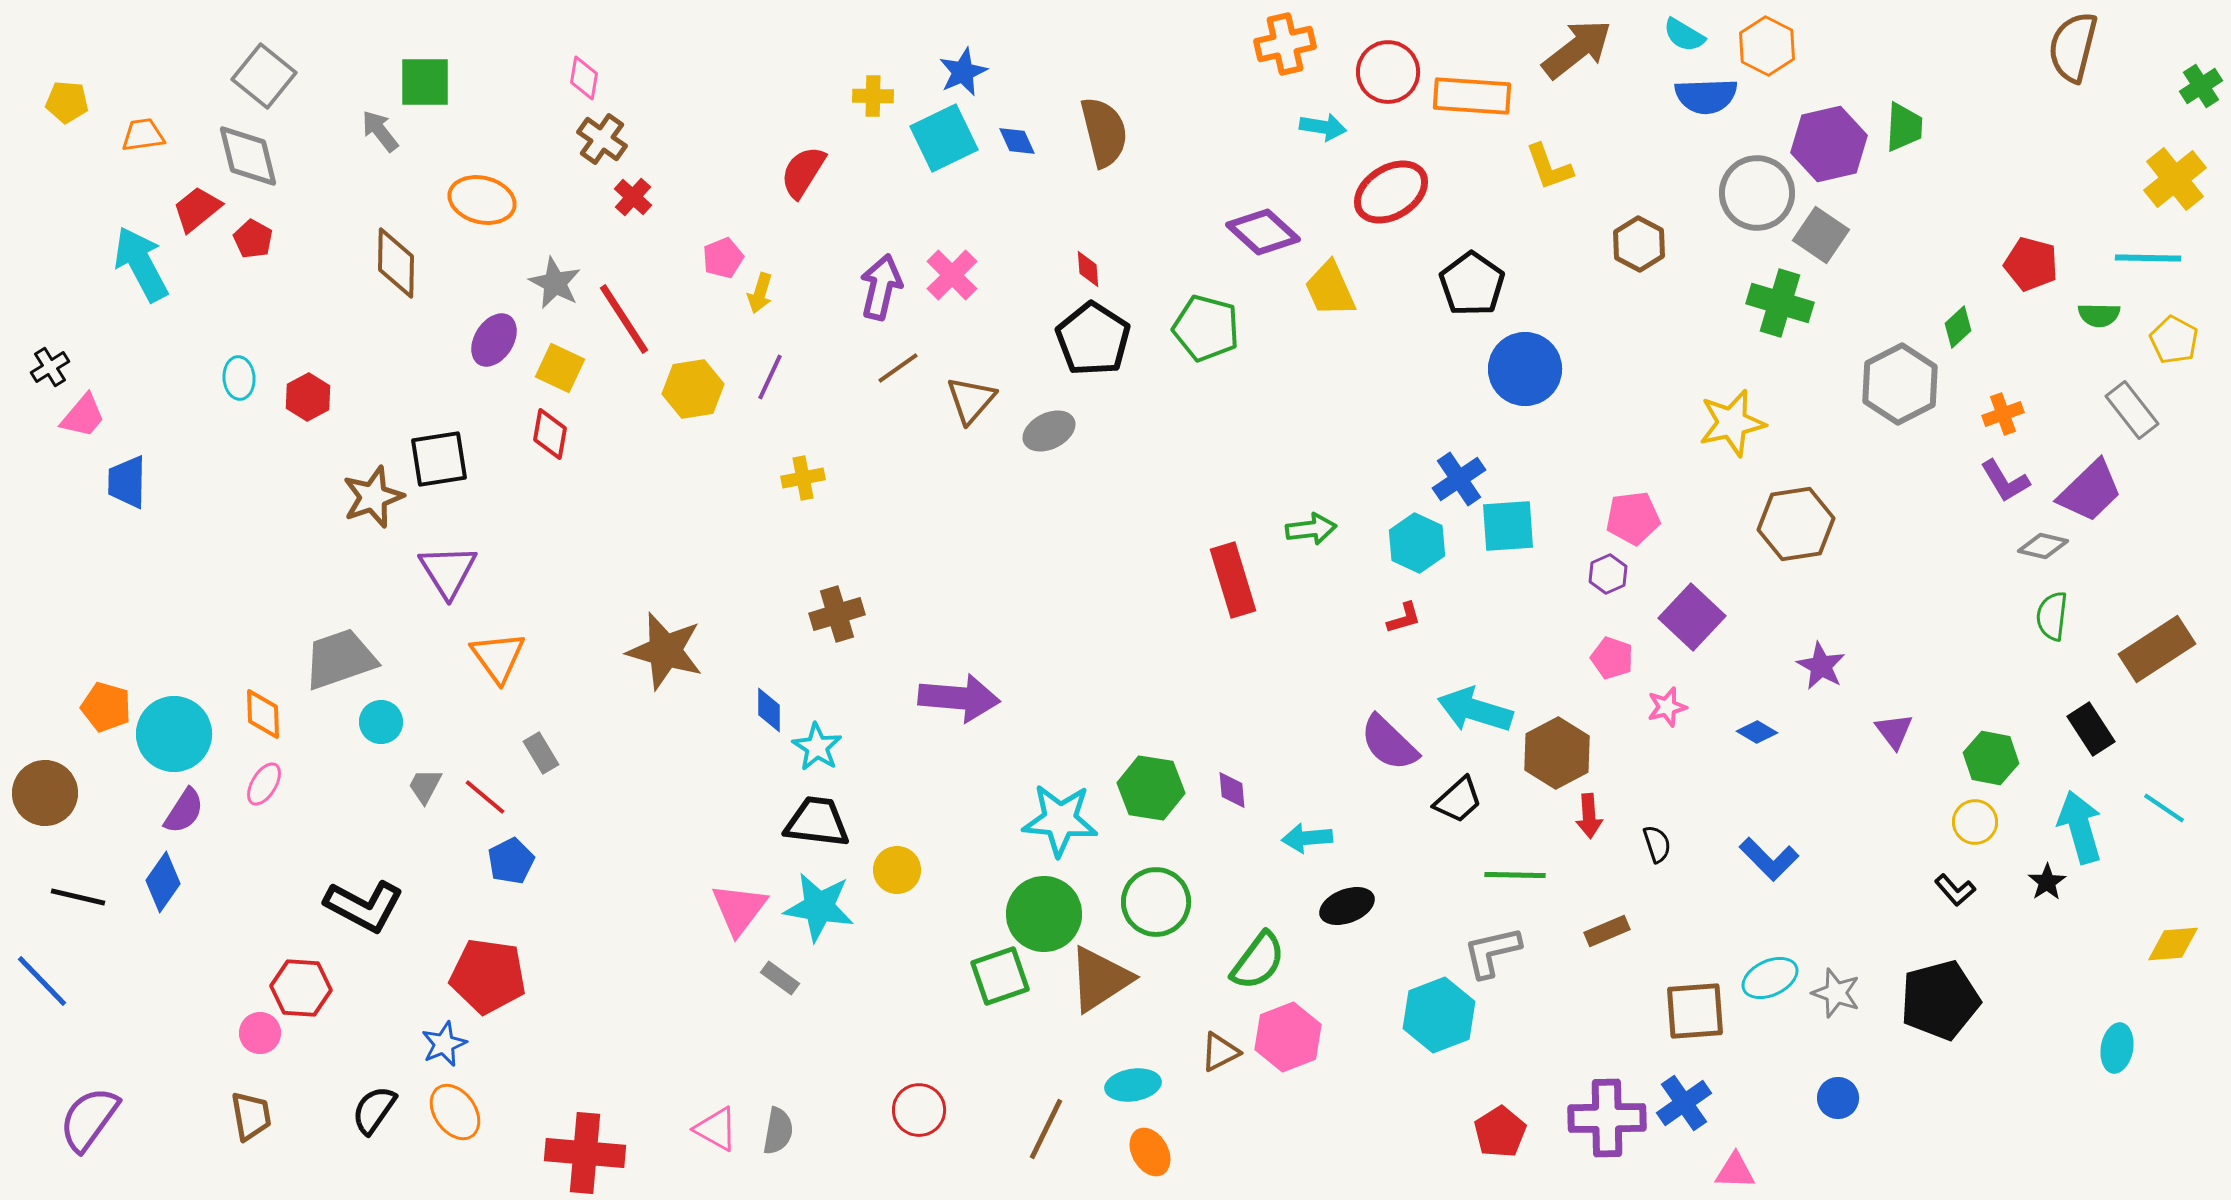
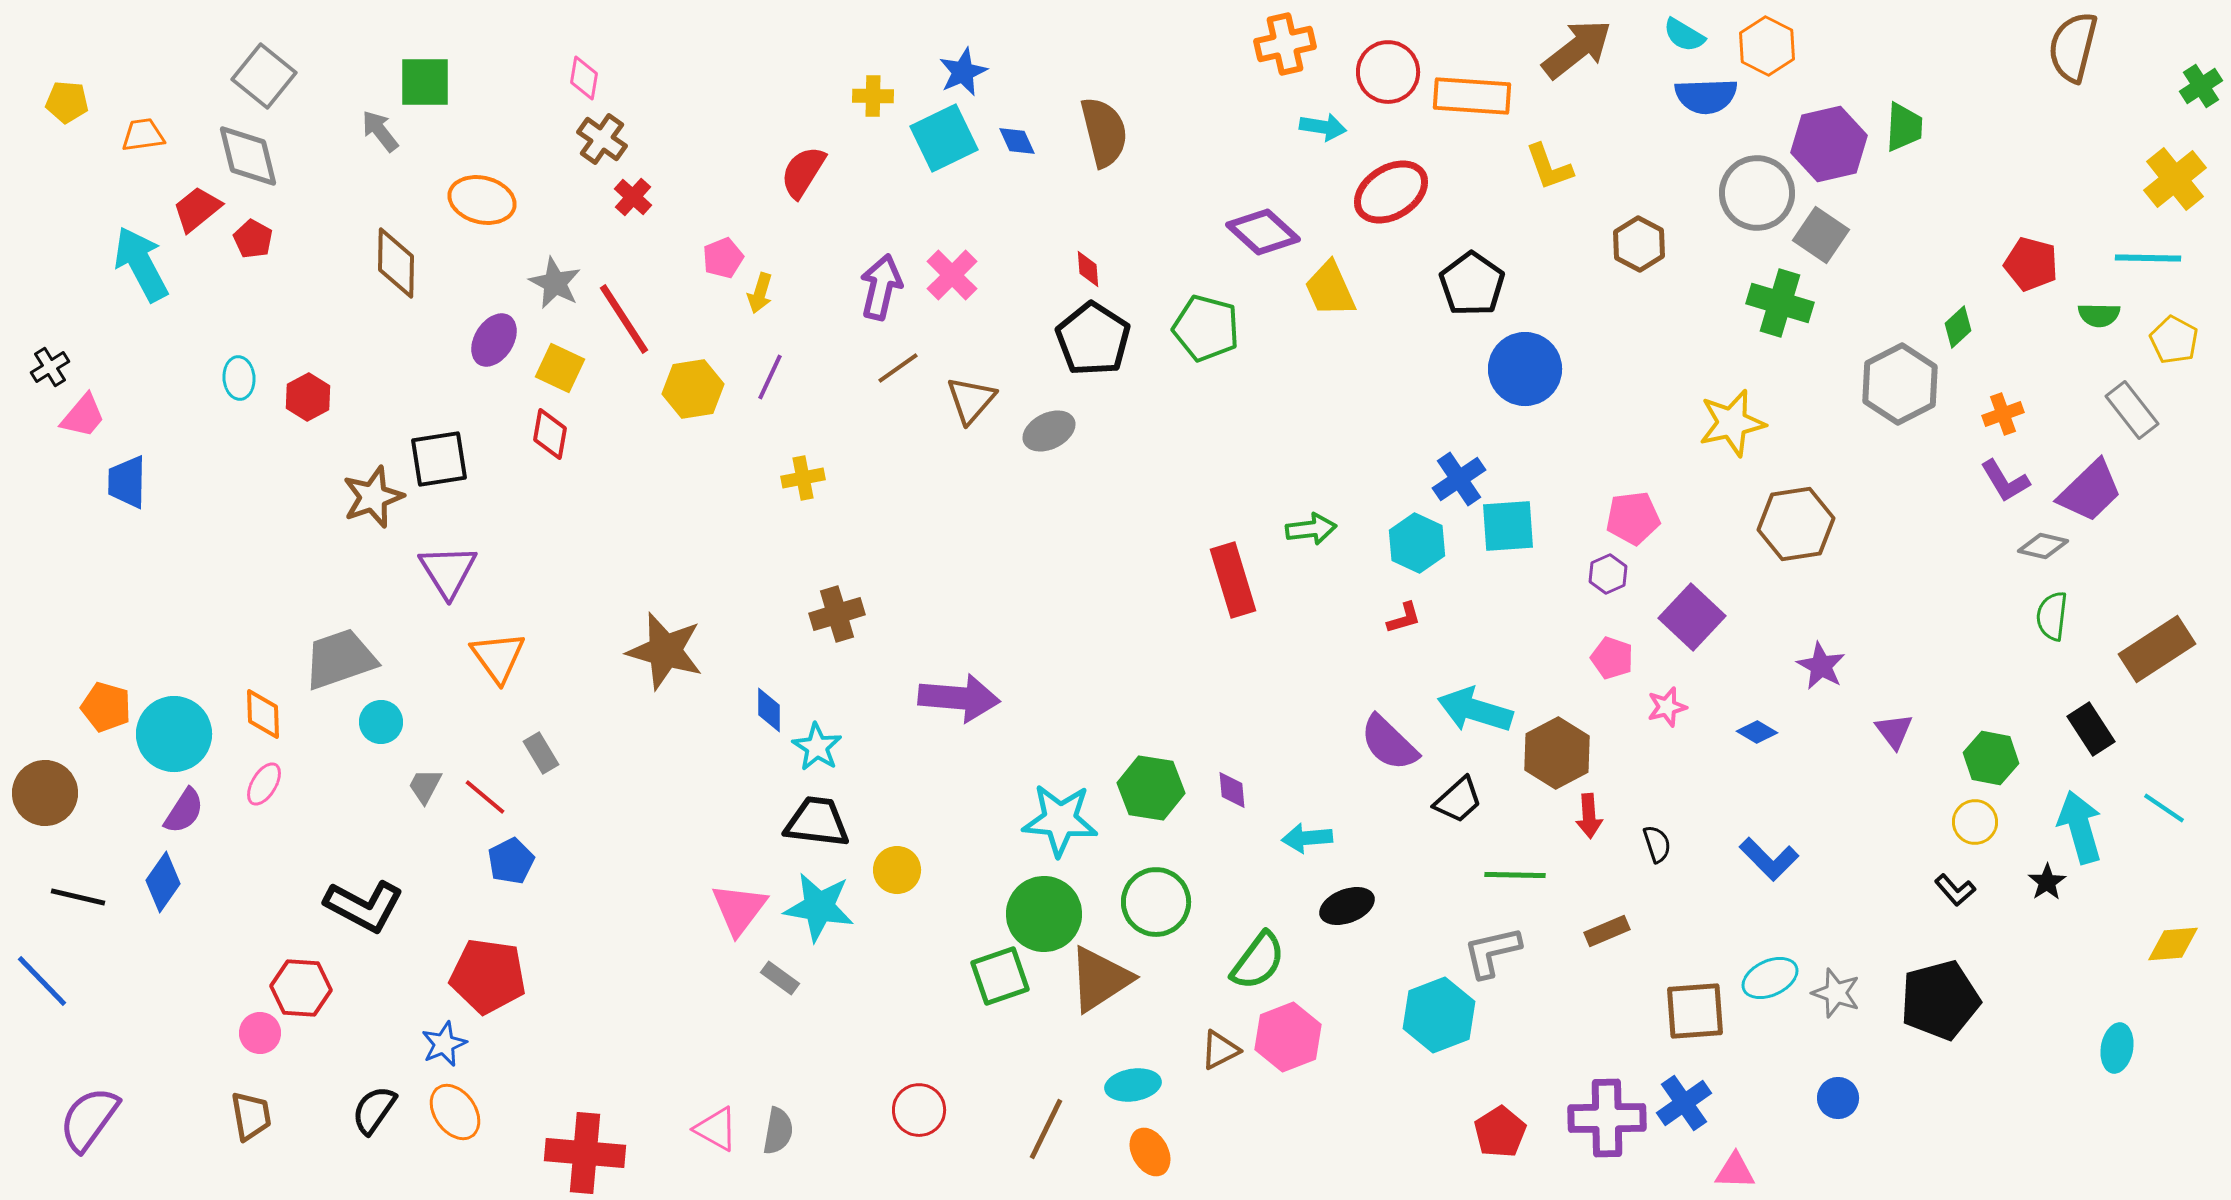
brown triangle at (1220, 1052): moved 2 px up
